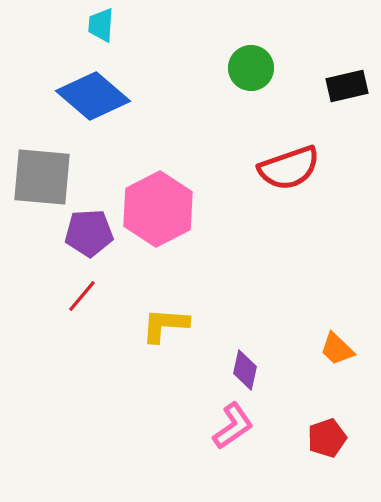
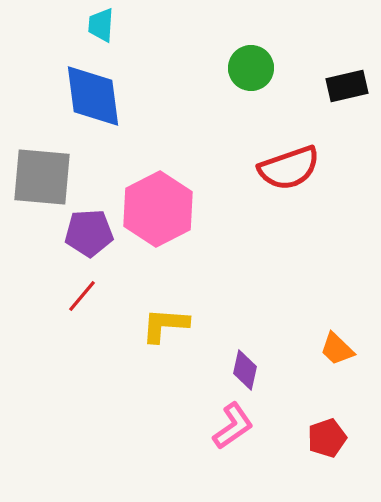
blue diamond: rotated 42 degrees clockwise
